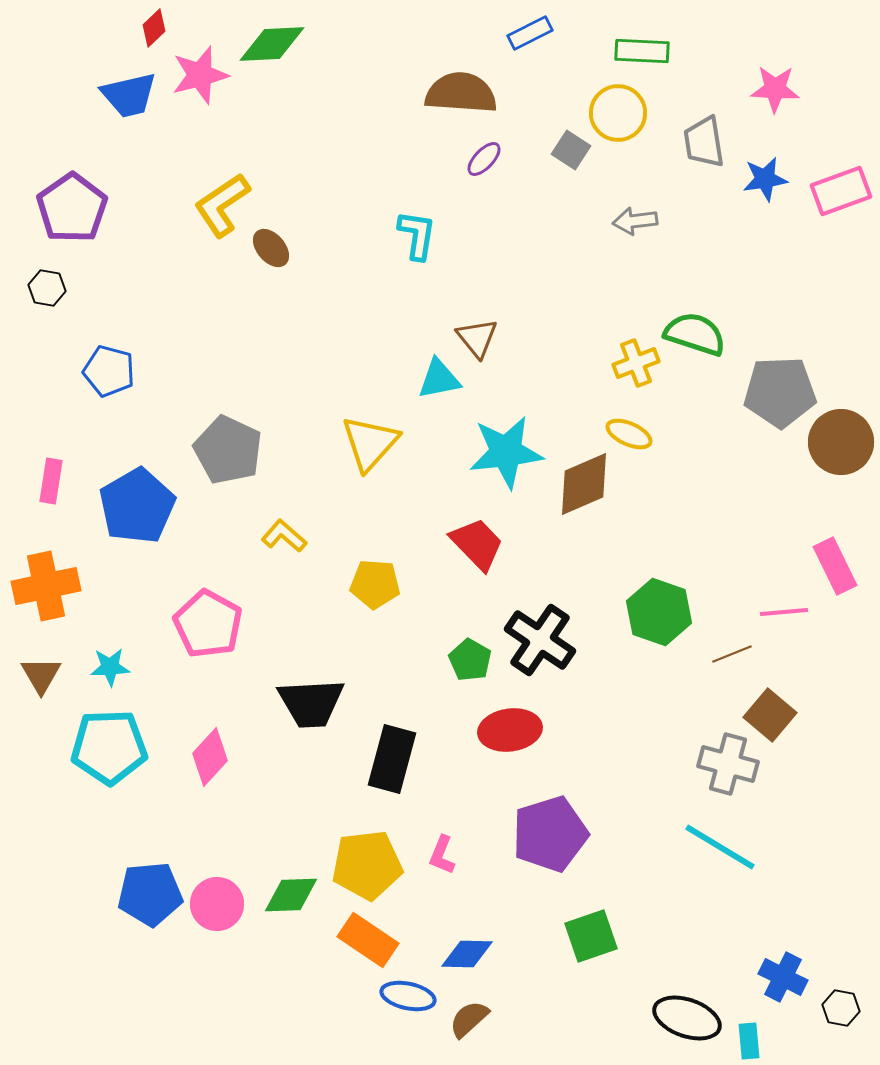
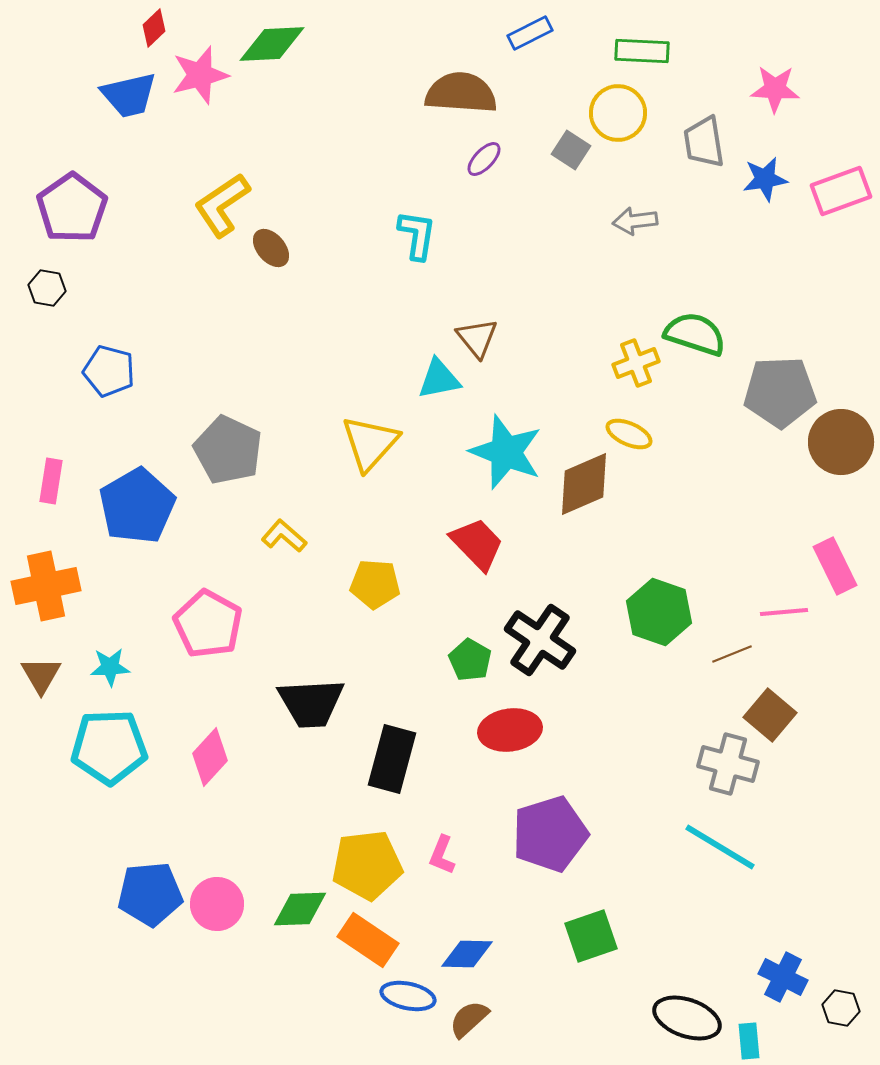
cyan star at (506, 452): rotated 28 degrees clockwise
green diamond at (291, 895): moved 9 px right, 14 px down
